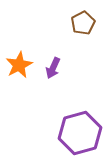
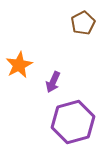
purple arrow: moved 14 px down
purple hexagon: moved 7 px left, 11 px up
